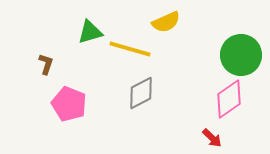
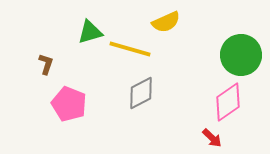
pink diamond: moved 1 px left, 3 px down
